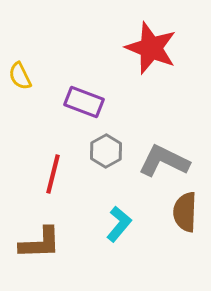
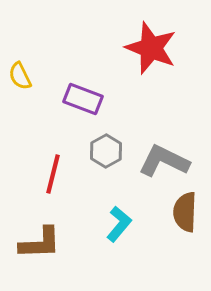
purple rectangle: moved 1 px left, 3 px up
